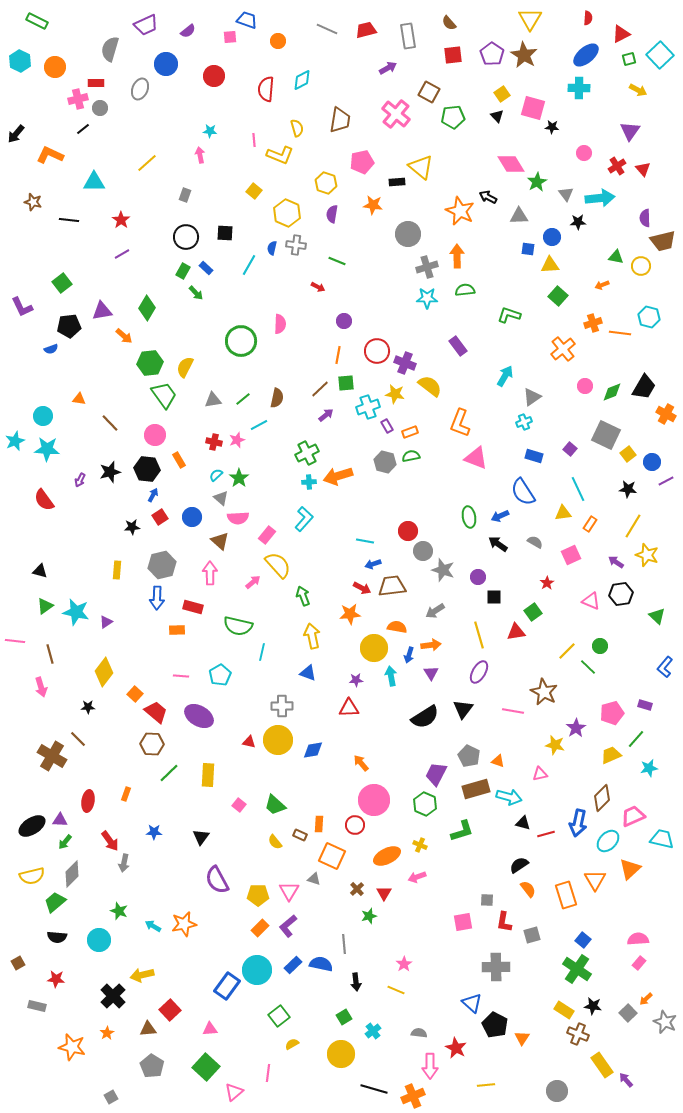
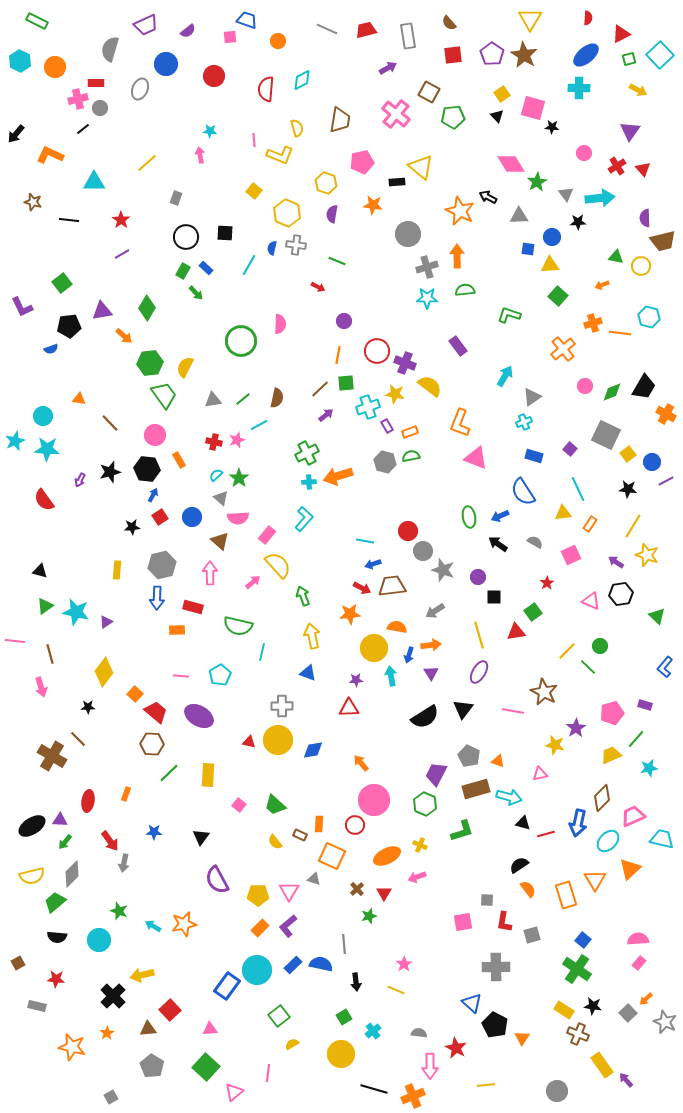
gray rectangle at (185, 195): moved 9 px left, 3 px down
